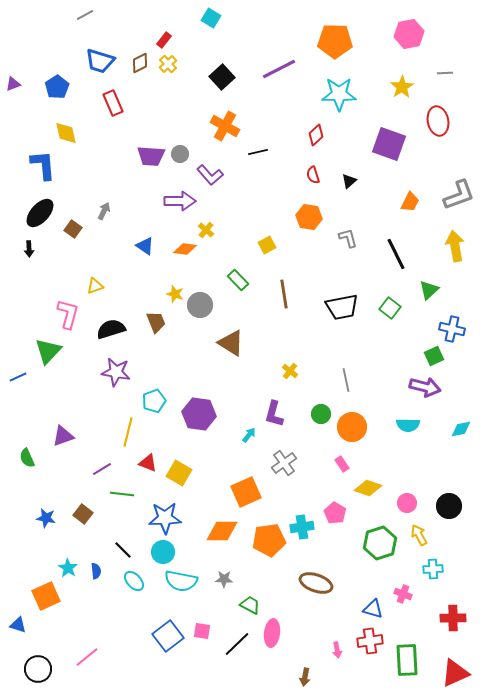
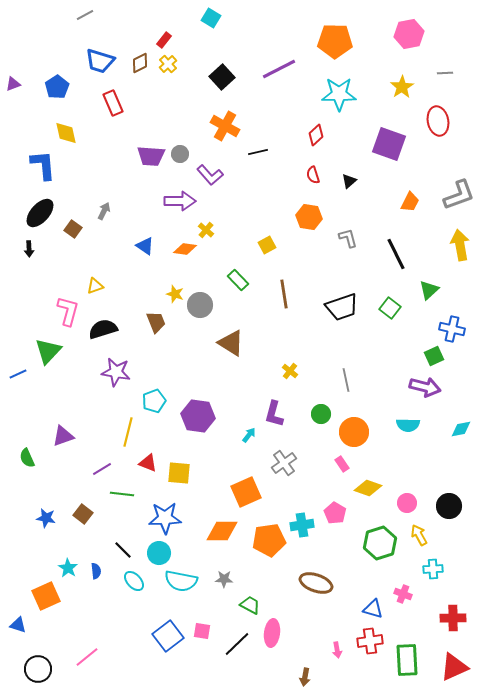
yellow arrow at (455, 246): moved 5 px right, 1 px up
black trapezoid at (342, 307): rotated 8 degrees counterclockwise
pink L-shape at (68, 314): moved 3 px up
black semicircle at (111, 329): moved 8 px left
blue line at (18, 377): moved 3 px up
purple hexagon at (199, 414): moved 1 px left, 2 px down
orange circle at (352, 427): moved 2 px right, 5 px down
yellow square at (179, 473): rotated 25 degrees counterclockwise
cyan cross at (302, 527): moved 2 px up
cyan circle at (163, 552): moved 4 px left, 1 px down
red triangle at (455, 673): moved 1 px left, 6 px up
